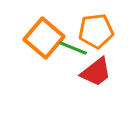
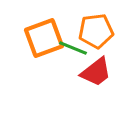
orange square: rotated 30 degrees clockwise
